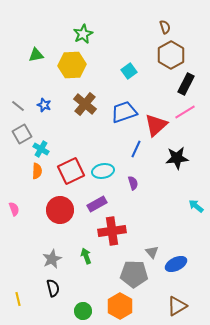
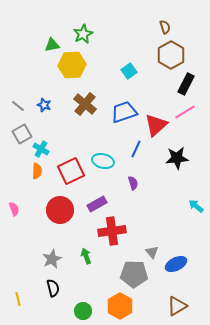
green triangle: moved 16 px right, 10 px up
cyan ellipse: moved 10 px up; rotated 25 degrees clockwise
